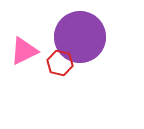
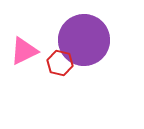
purple circle: moved 4 px right, 3 px down
